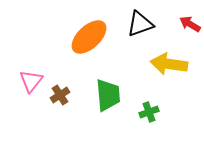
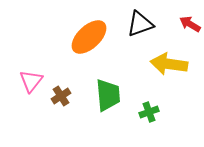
brown cross: moved 1 px right, 1 px down
